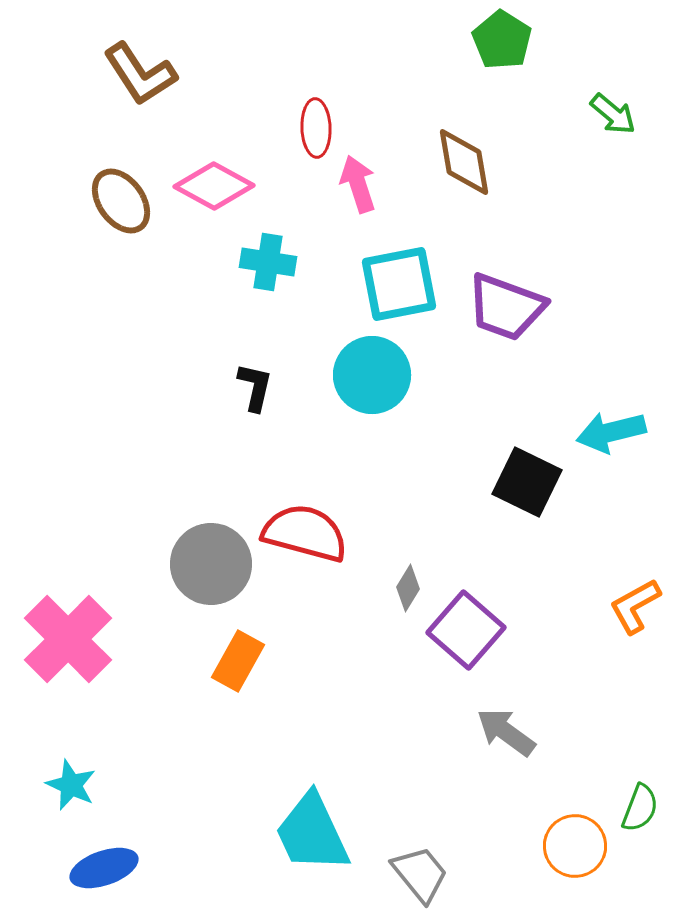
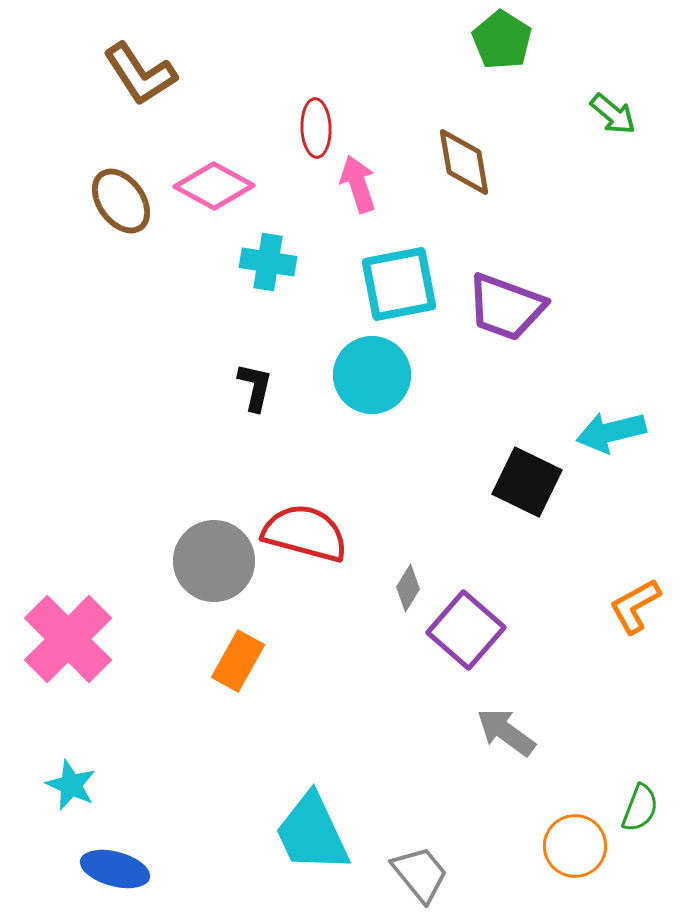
gray circle: moved 3 px right, 3 px up
blue ellipse: moved 11 px right, 1 px down; rotated 34 degrees clockwise
